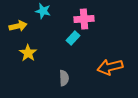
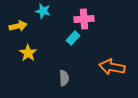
orange arrow: moved 2 px right; rotated 25 degrees clockwise
